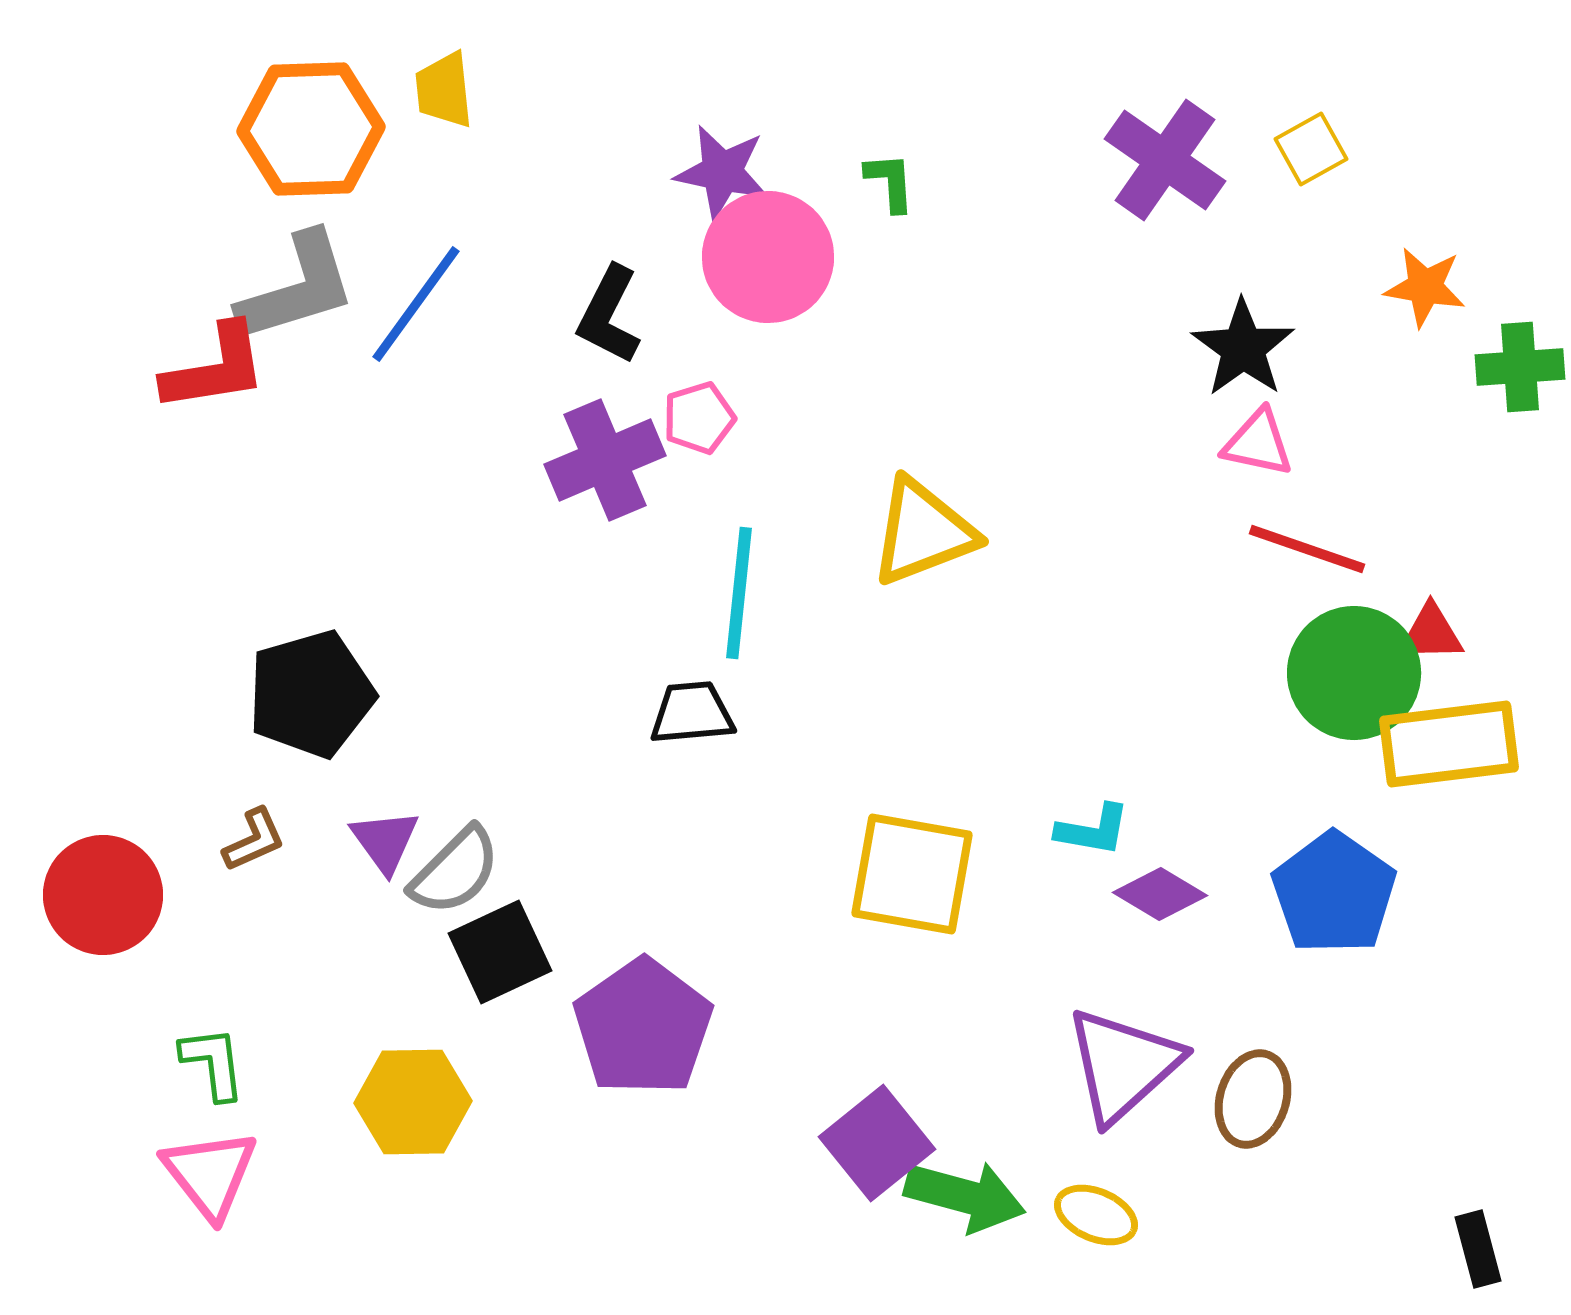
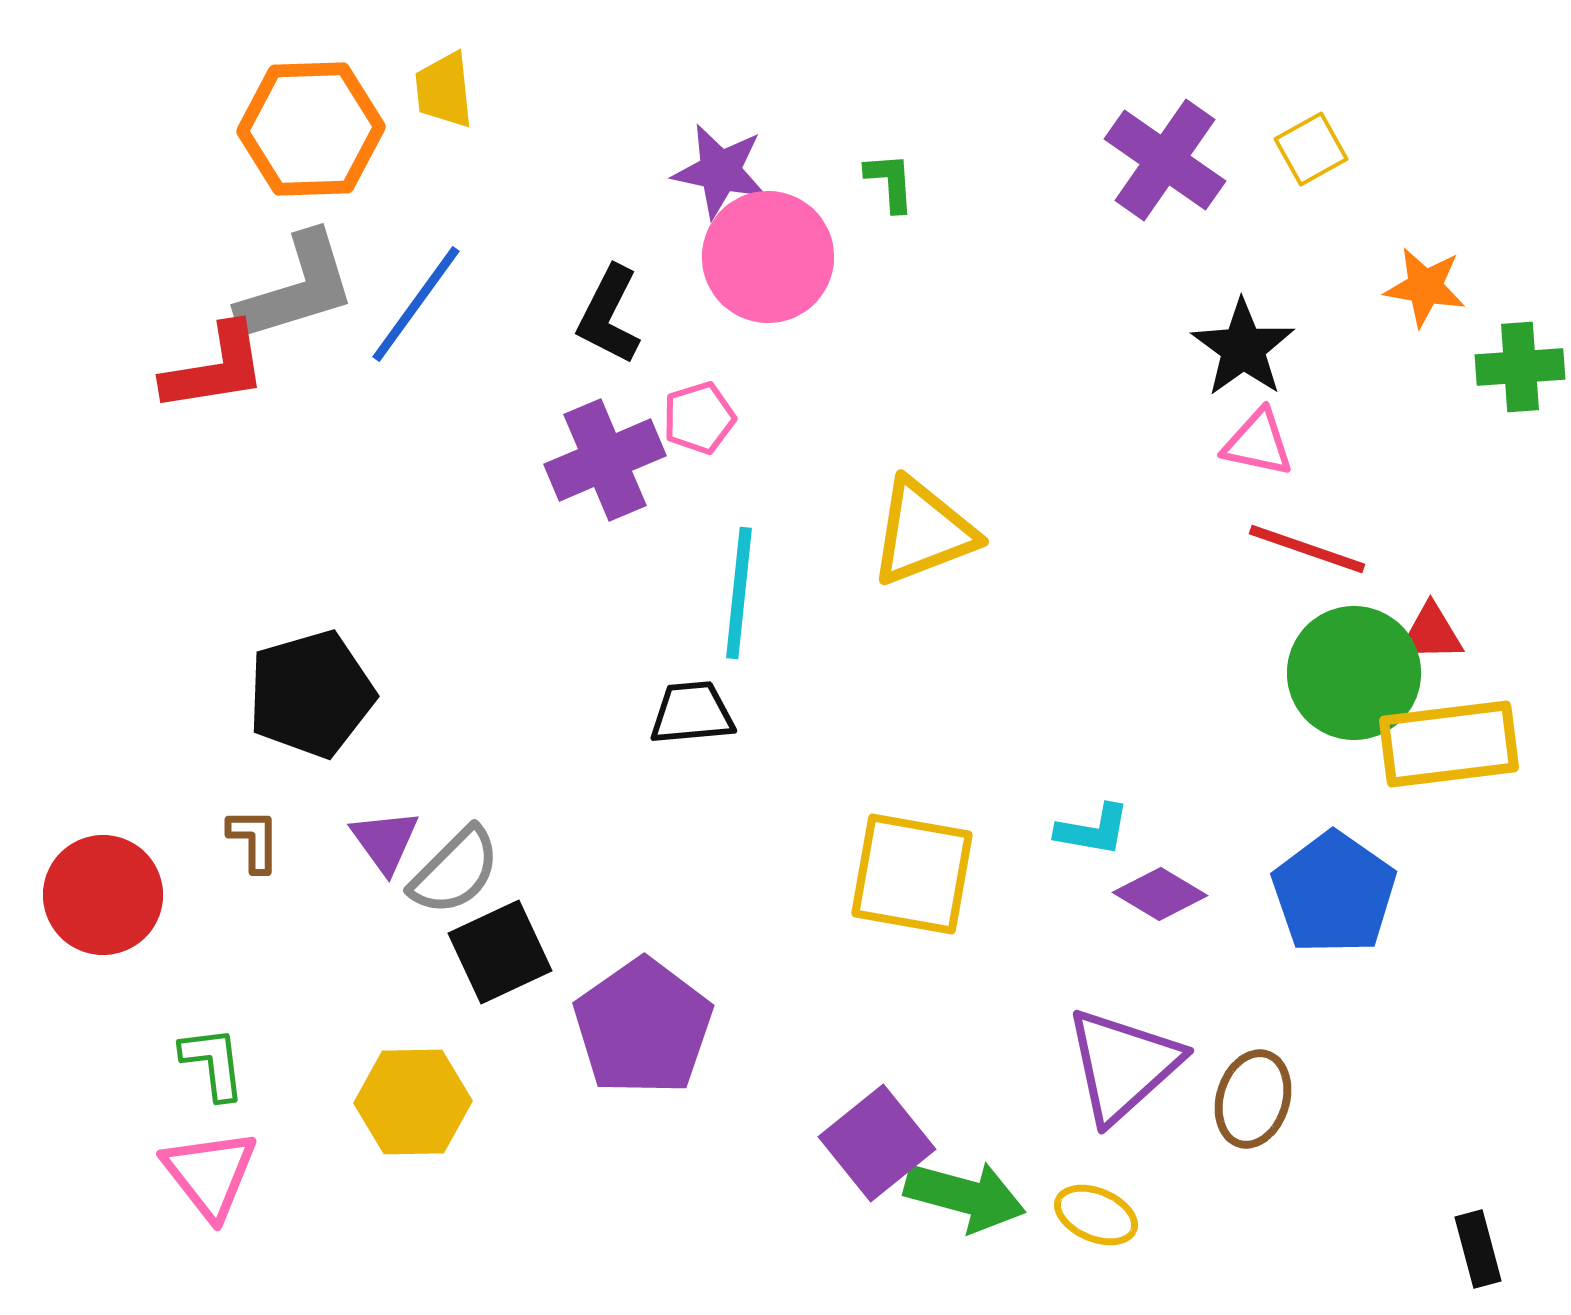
purple star at (722, 172): moved 2 px left, 1 px up
brown L-shape at (254, 840): rotated 66 degrees counterclockwise
